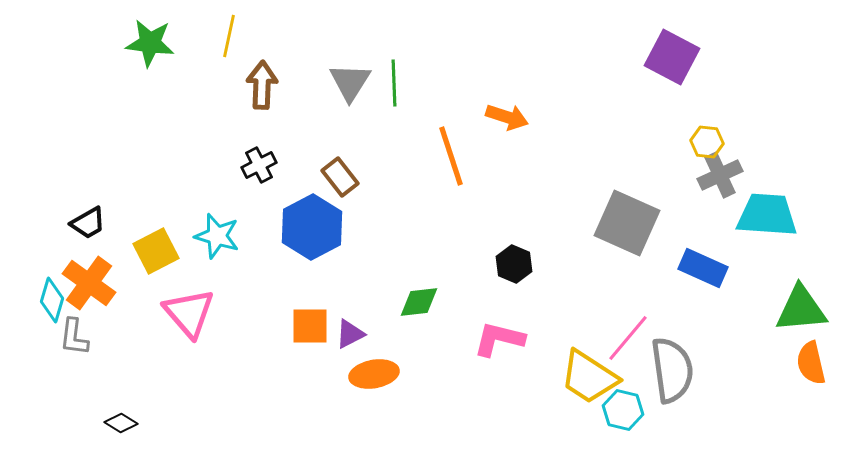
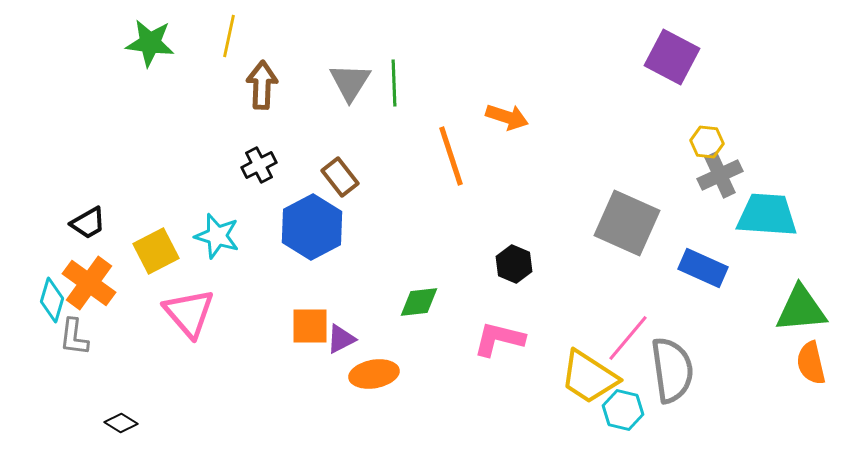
purple triangle: moved 9 px left, 5 px down
